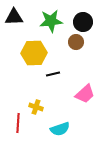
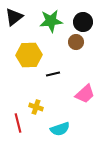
black triangle: rotated 36 degrees counterclockwise
yellow hexagon: moved 5 px left, 2 px down
red line: rotated 18 degrees counterclockwise
